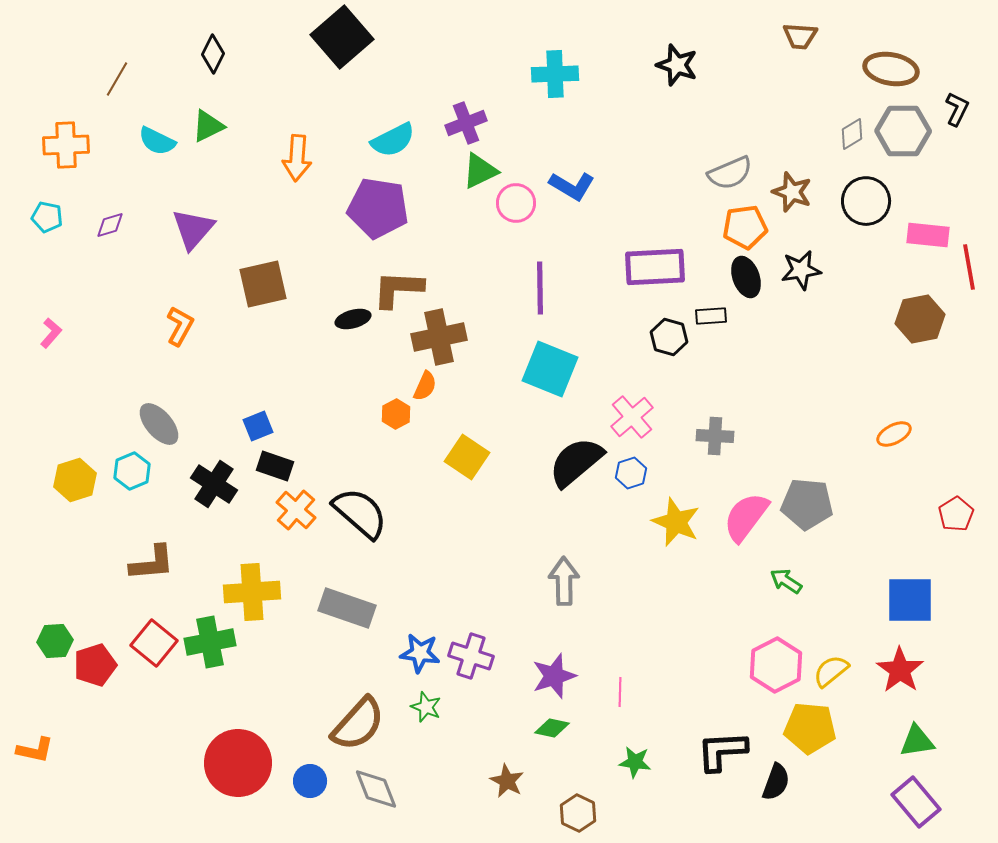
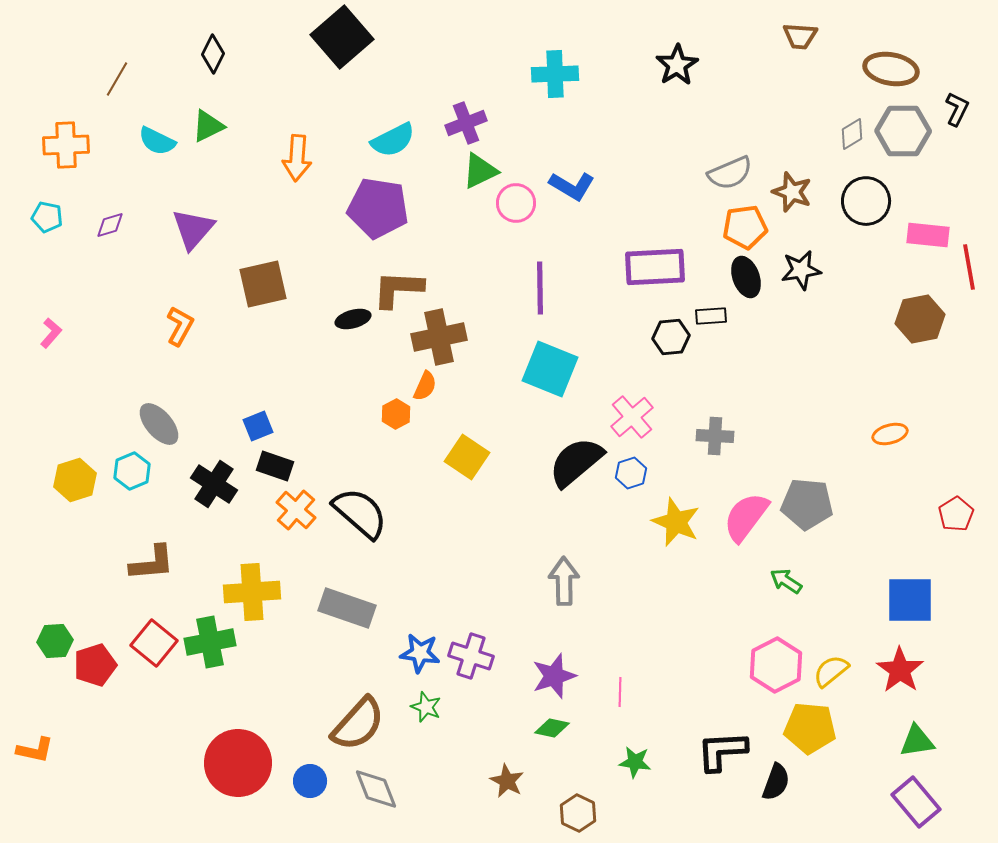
black star at (677, 65): rotated 21 degrees clockwise
black hexagon at (669, 337): moved 2 px right; rotated 21 degrees counterclockwise
orange ellipse at (894, 434): moved 4 px left; rotated 12 degrees clockwise
